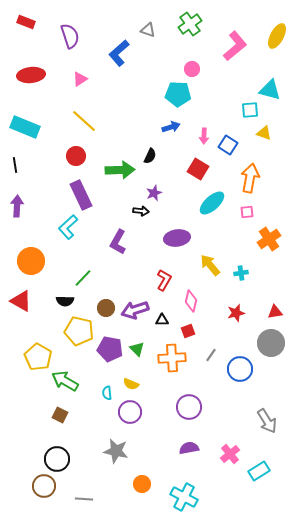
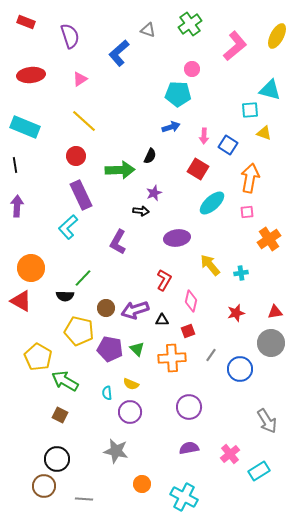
orange circle at (31, 261): moved 7 px down
black semicircle at (65, 301): moved 5 px up
